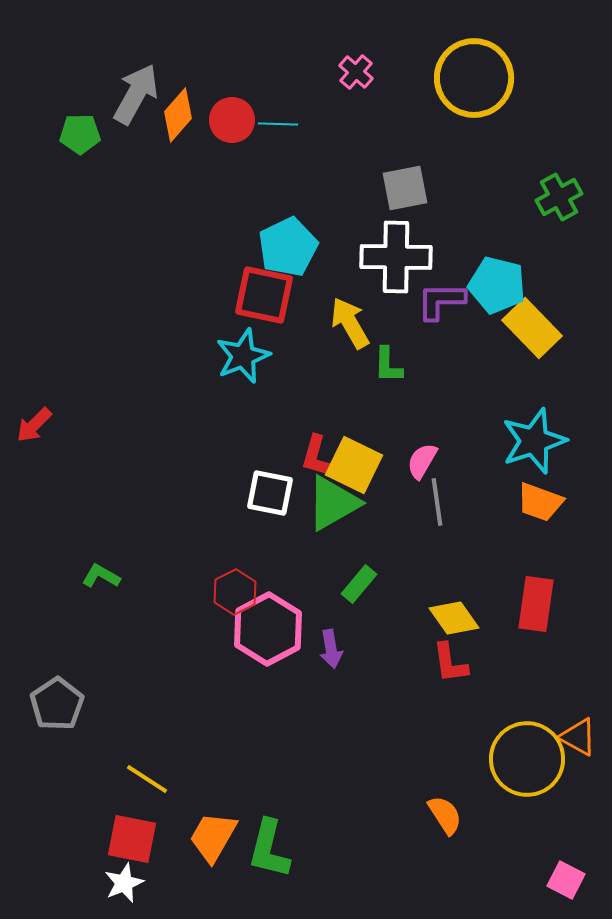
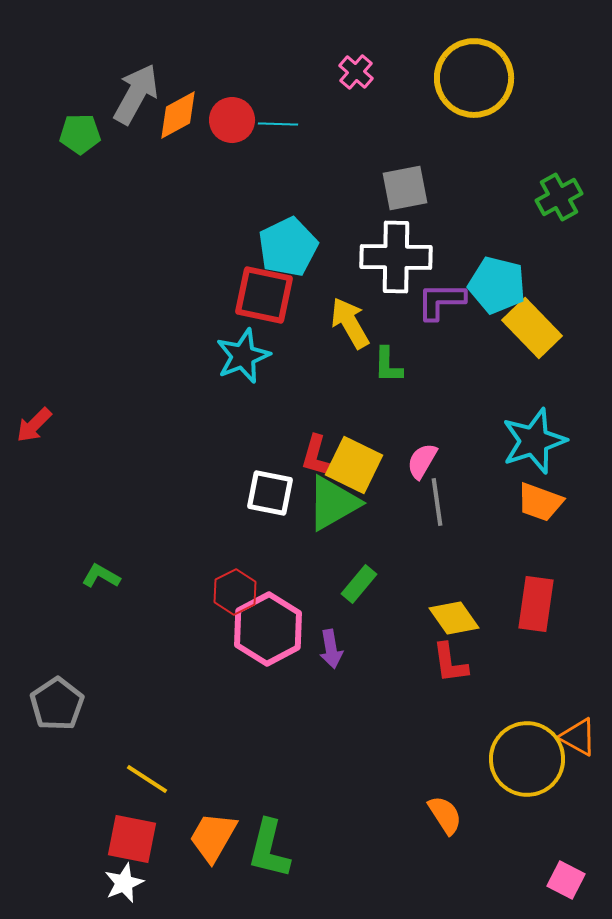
orange diamond at (178, 115): rotated 20 degrees clockwise
